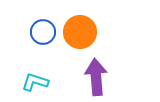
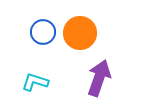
orange circle: moved 1 px down
purple arrow: moved 3 px right, 1 px down; rotated 24 degrees clockwise
